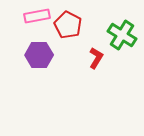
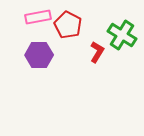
pink rectangle: moved 1 px right, 1 px down
red L-shape: moved 1 px right, 6 px up
